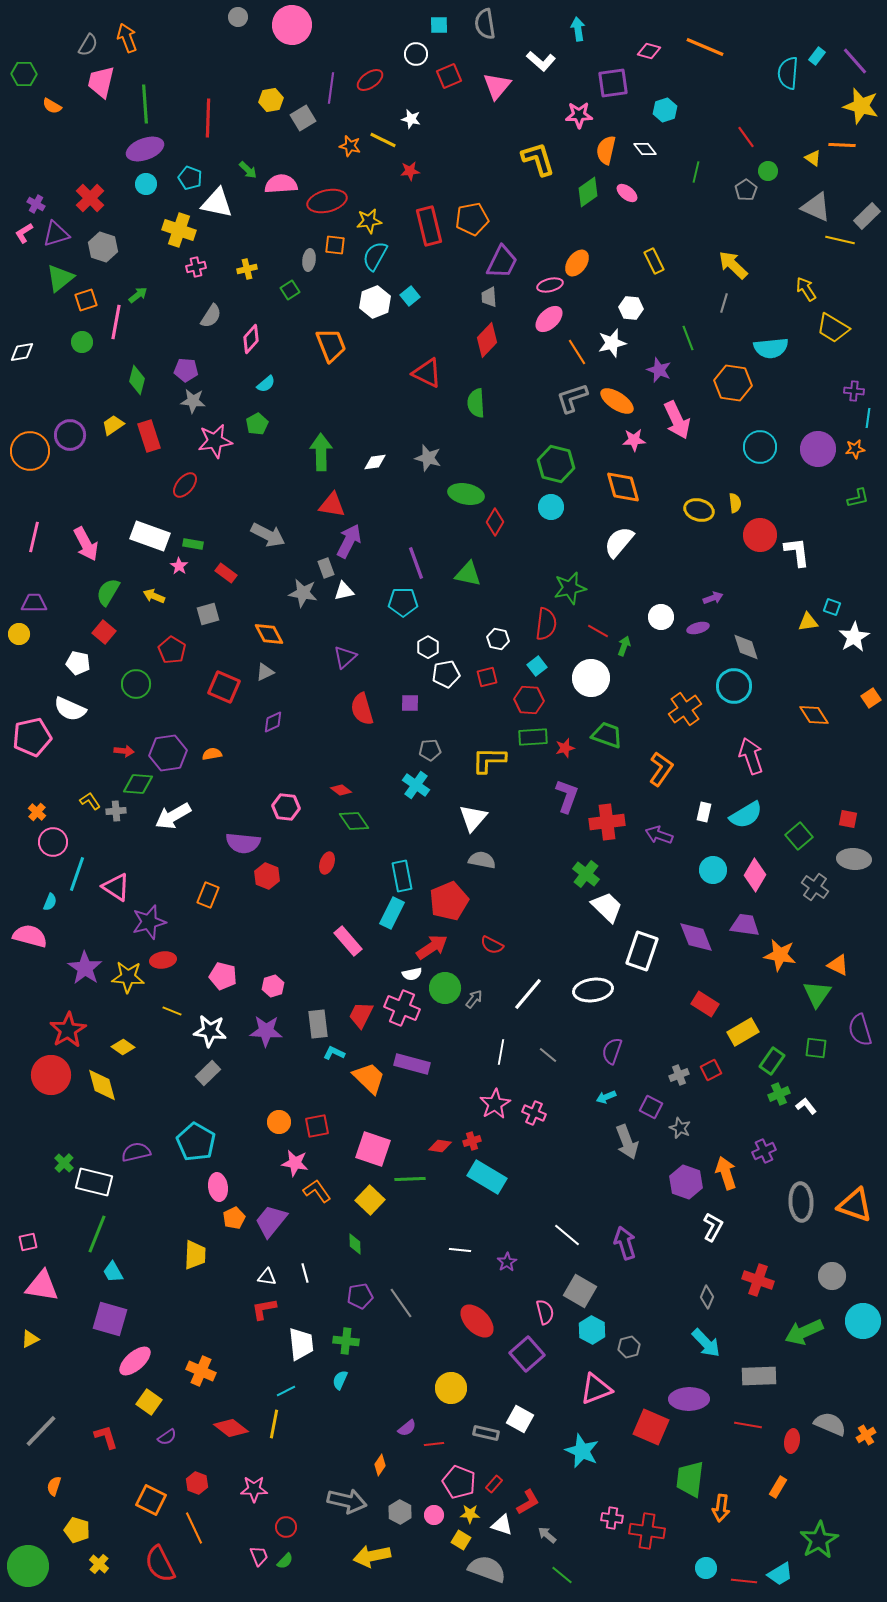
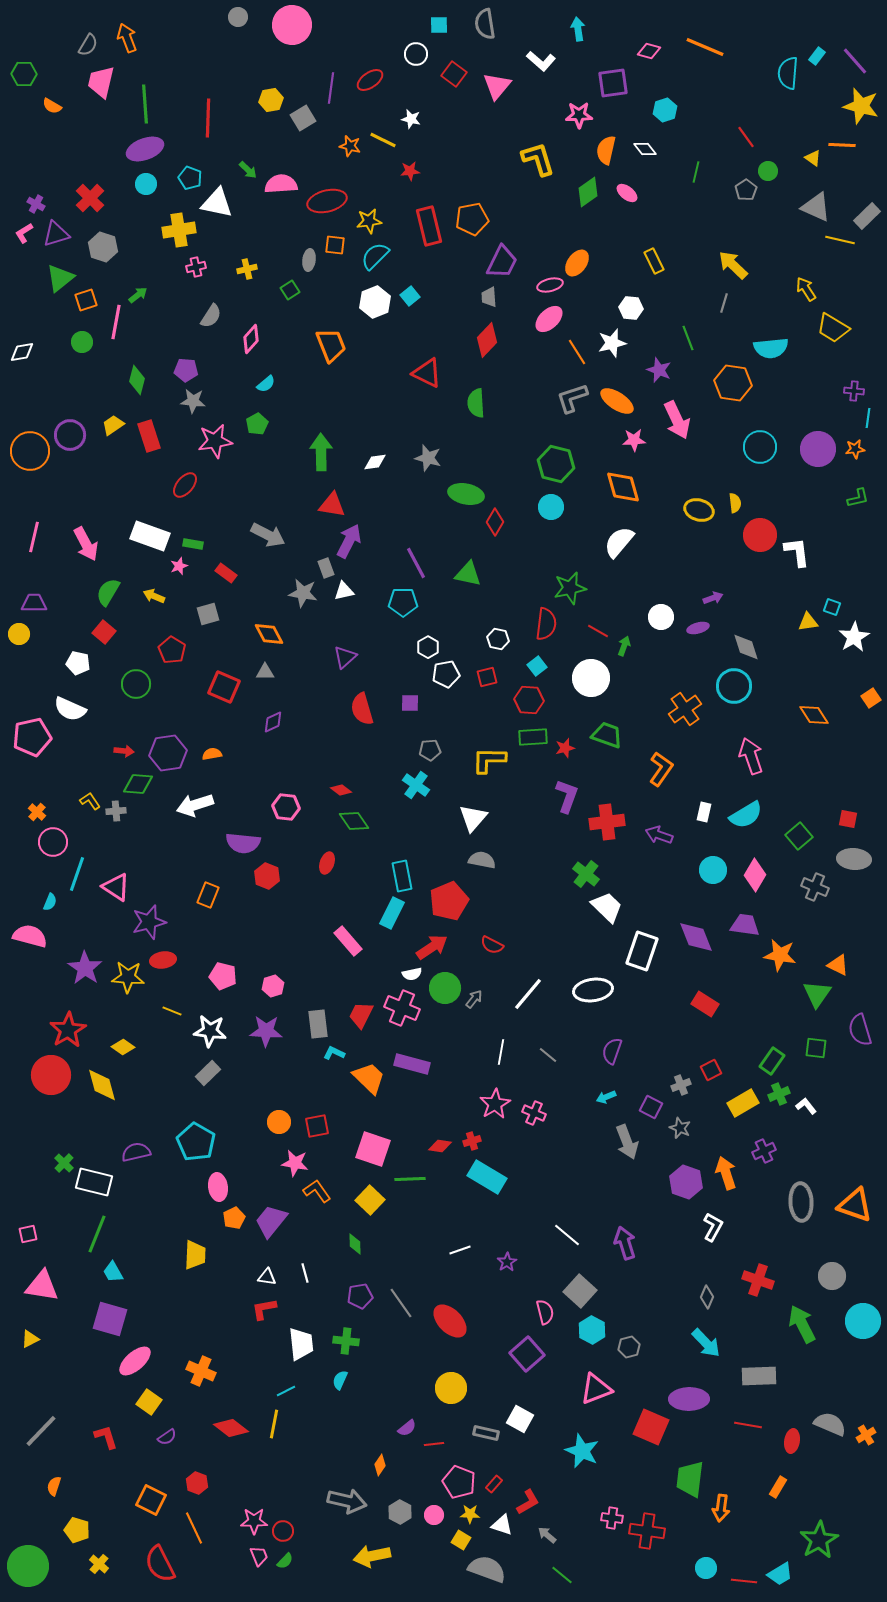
red square at (449, 76): moved 5 px right, 2 px up; rotated 30 degrees counterclockwise
yellow cross at (179, 230): rotated 28 degrees counterclockwise
cyan semicircle at (375, 256): rotated 16 degrees clockwise
purple line at (416, 563): rotated 8 degrees counterclockwise
pink star at (179, 566): rotated 18 degrees clockwise
gray triangle at (265, 672): rotated 24 degrees clockwise
white arrow at (173, 816): moved 22 px right, 11 px up; rotated 12 degrees clockwise
gray cross at (815, 887): rotated 12 degrees counterclockwise
yellow rectangle at (743, 1032): moved 71 px down
gray cross at (679, 1075): moved 2 px right, 10 px down
pink square at (28, 1242): moved 8 px up
white line at (460, 1250): rotated 25 degrees counterclockwise
gray square at (580, 1291): rotated 12 degrees clockwise
red ellipse at (477, 1321): moved 27 px left
green arrow at (804, 1332): moved 2 px left, 8 px up; rotated 87 degrees clockwise
pink star at (254, 1489): moved 32 px down
red circle at (286, 1527): moved 3 px left, 4 px down
